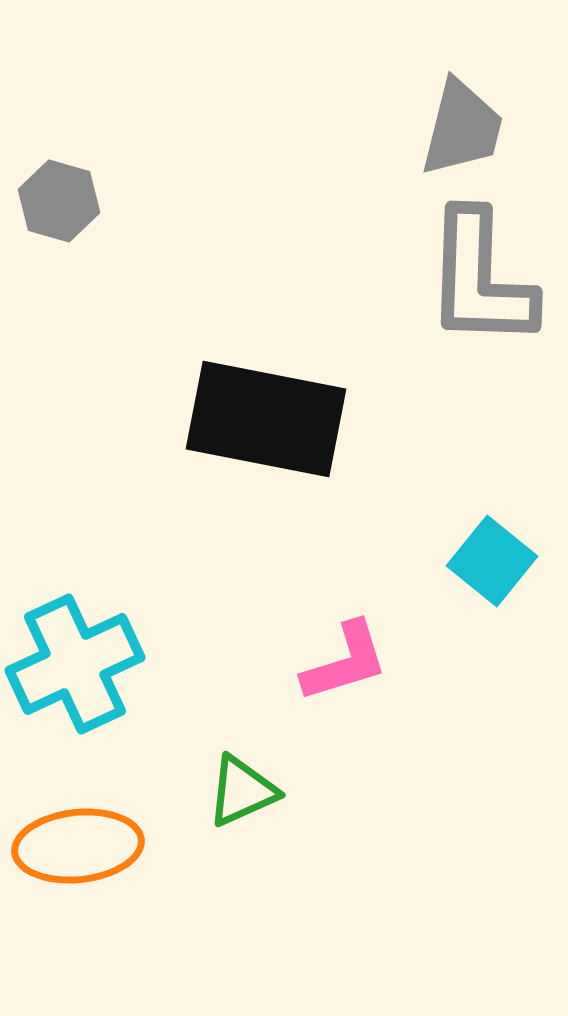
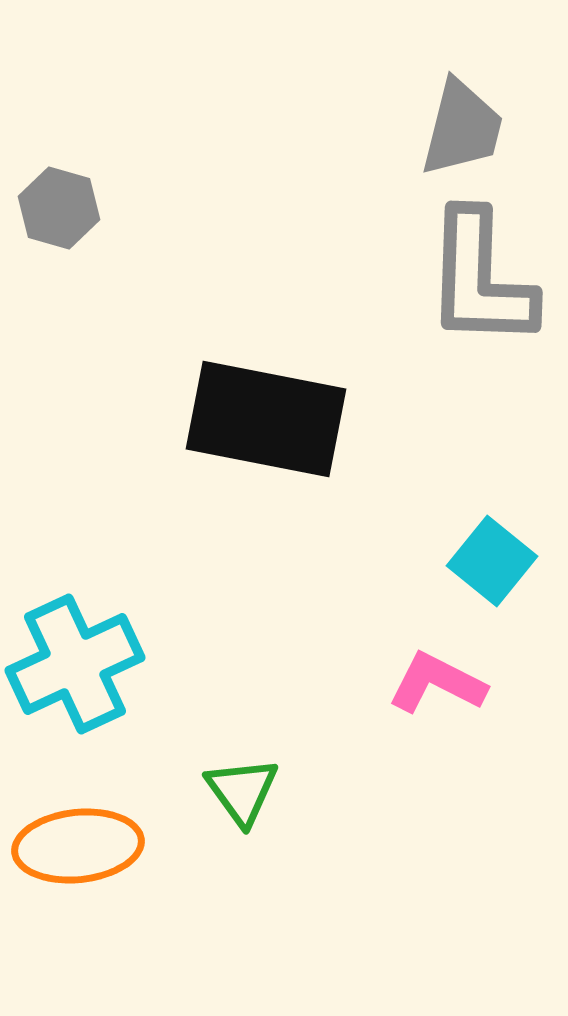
gray hexagon: moved 7 px down
pink L-shape: moved 92 px right, 21 px down; rotated 136 degrees counterclockwise
green triangle: rotated 42 degrees counterclockwise
